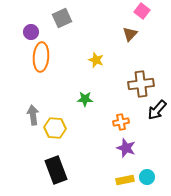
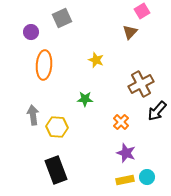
pink square: rotated 21 degrees clockwise
brown triangle: moved 2 px up
orange ellipse: moved 3 px right, 8 px down
brown cross: rotated 20 degrees counterclockwise
black arrow: moved 1 px down
orange cross: rotated 35 degrees counterclockwise
yellow hexagon: moved 2 px right, 1 px up
purple star: moved 5 px down
